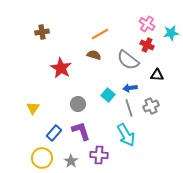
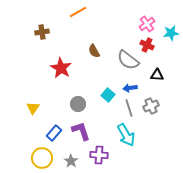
pink cross: rotated 21 degrees clockwise
orange line: moved 22 px left, 22 px up
brown semicircle: moved 4 px up; rotated 136 degrees counterclockwise
